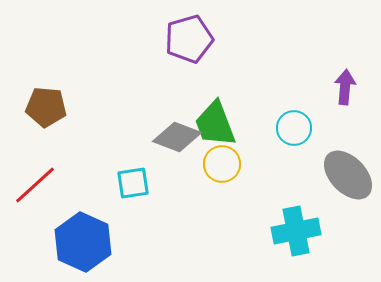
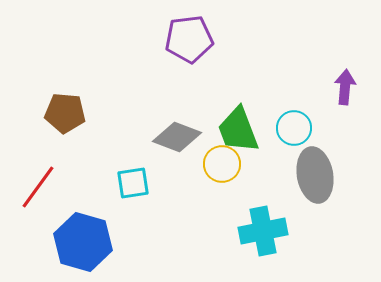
purple pentagon: rotated 9 degrees clockwise
brown pentagon: moved 19 px right, 6 px down
green trapezoid: moved 23 px right, 6 px down
gray ellipse: moved 33 px left; rotated 34 degrees clockwise
red line: moved 3 px right, 2 px down; rotated 12 degrees counterclockwise
cyan cross: moved 33 px left
blue hexagon: rotated 8 degrees counterclockwise
